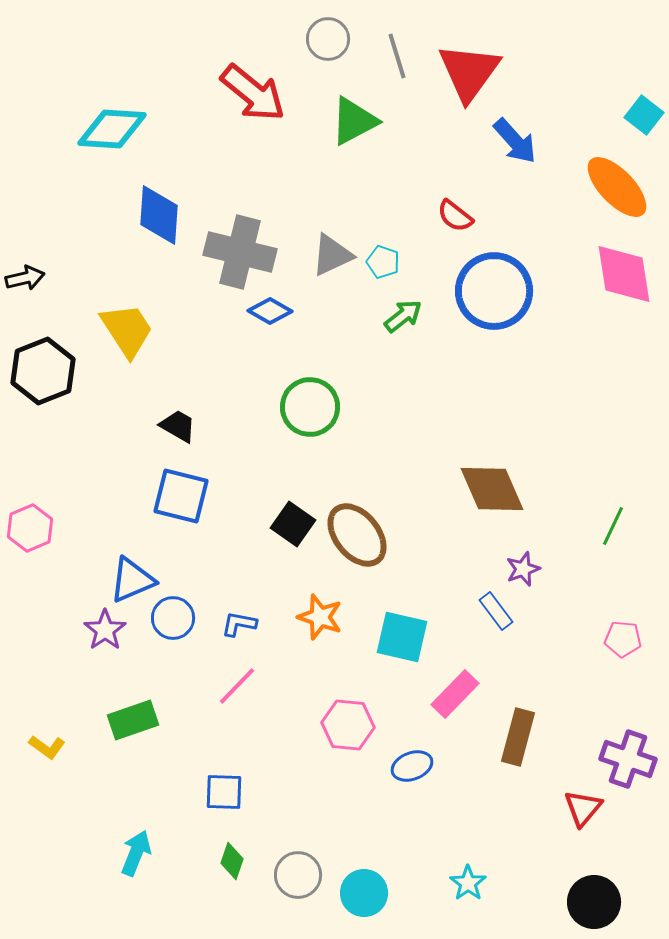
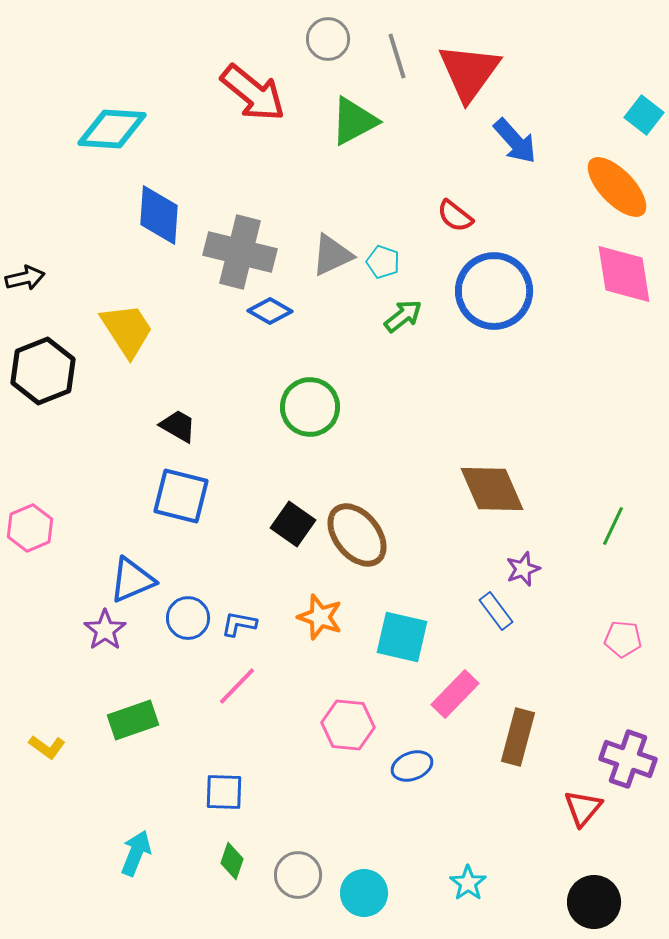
blue circle at (173, 618): moved 15 px right
